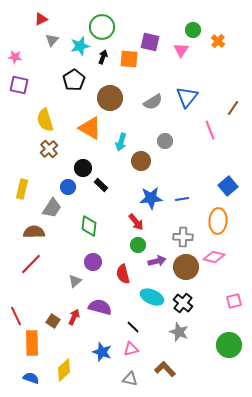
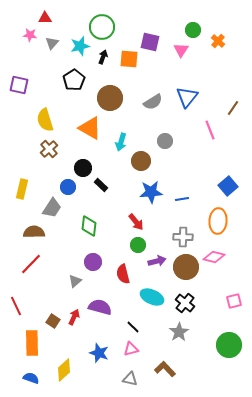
red triangle at (41, 19): moved 4 px right, 1 px up; rotated 24 degrees clockwise
gray triangle at (52, 40): moved 3 px down
pink star at (15, 57): moved 15 px right, 22 px up
blue star at (151, 198): moved 6 px up
black cross at (183, 303): moved 2 px right
red line at (16, 316): moved 10 px up
gray star at (179, 332): rotated 18 degrees clockwise
blue star at (102, 352): moved 3 px left, 1 px down
